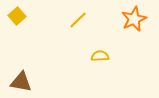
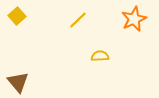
brown triangle: moved 3 px left; rotated 40 degrees clockwise
